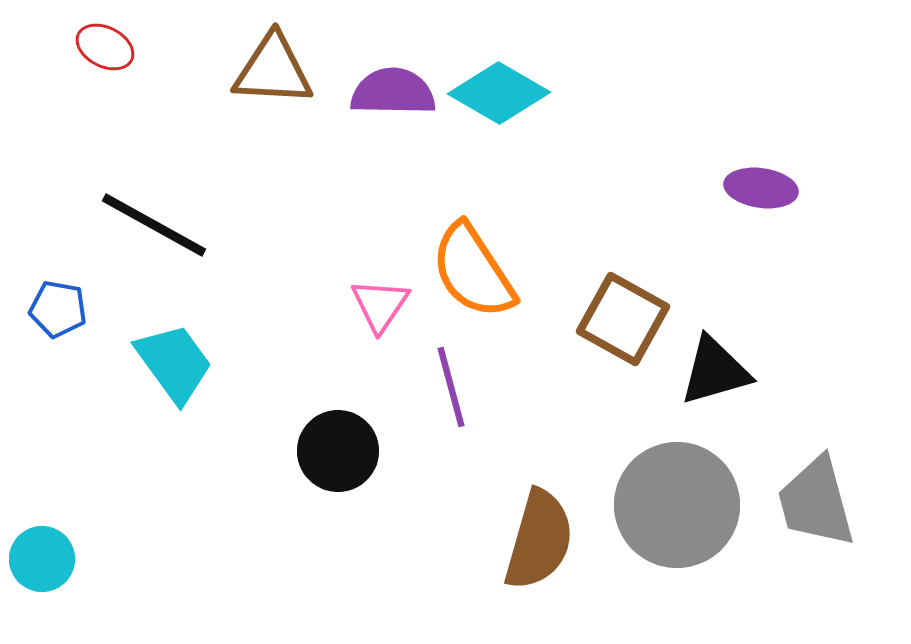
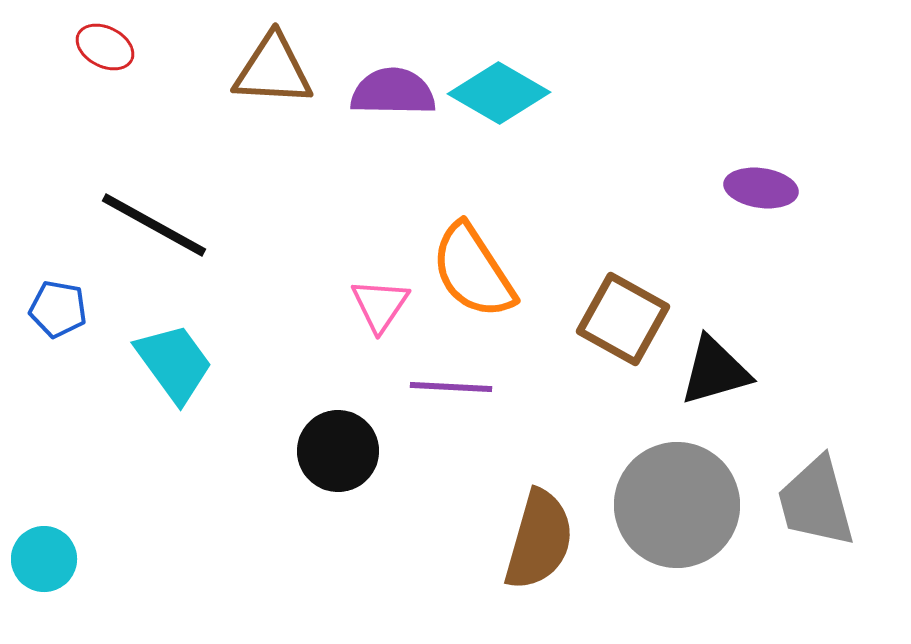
purple line: rotated 72 degrees counterclockwise
cyan circle: moved 2 px right
